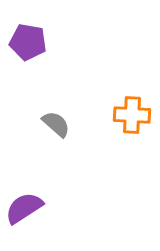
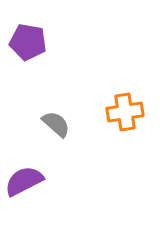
orange cross: moved 7 px left, 3 px up; rotated 12 degrees counterclockwise
purple semicircle: moved 27 px up; rotated 6 degrees clockwise
